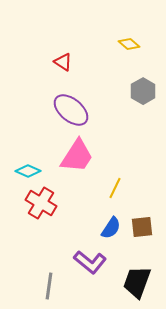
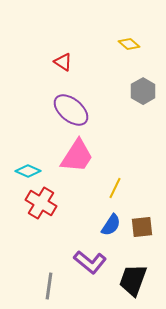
blue semicircle: moved 3 px up
black trapezoid: moved 4 px left, 2 px up
